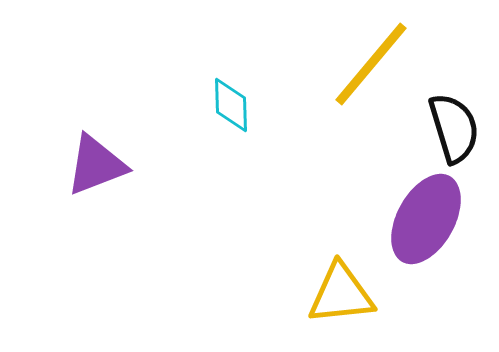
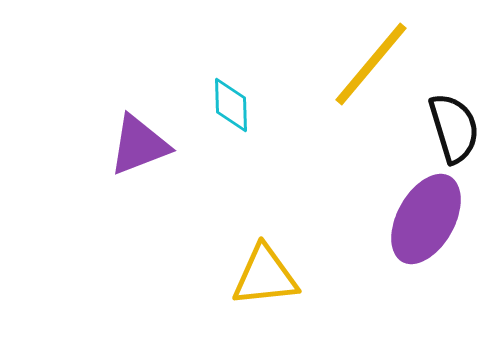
purple triangle: moved 43 px right, 20 px up
yellow triangle: moved 76 px left, 18 px up
